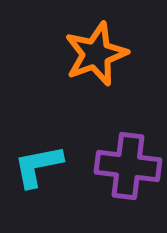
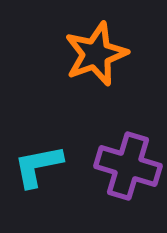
purple cross: rotated 10 degrees clockwise
